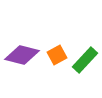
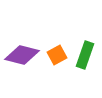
green rectangle: moved 5 px up; rotated 24 degrees counterclockwise
